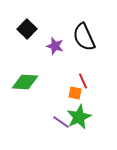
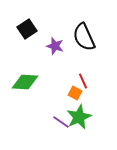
black square: rotated 12 degrees clockwise
orange square: rotated 16 degrees clockwise
